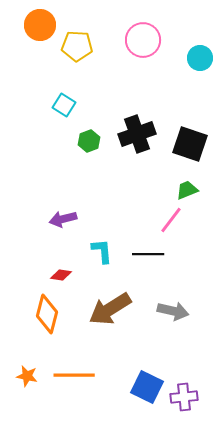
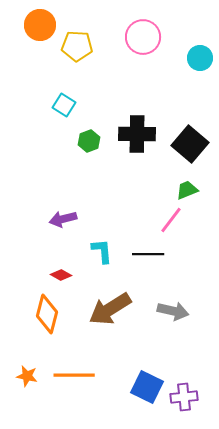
pink circle: moved 3 px up
black cross: rotated 21 degrees clockwise
black square: rotated 21 degrees clockwise
red diamond: rotated 20 degrees clockwise
